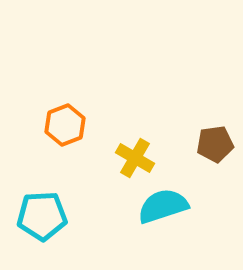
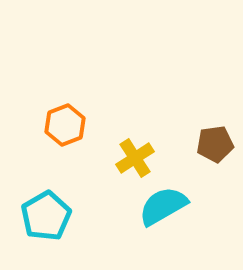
yellow cross: rotated 27 degrees clockwise
cyan semicircle: rotated 12 degrees counterclockwise
cyan pentagon: moved 4 px right; rotated 27 degrees counterclockwise
